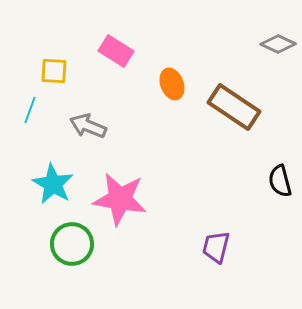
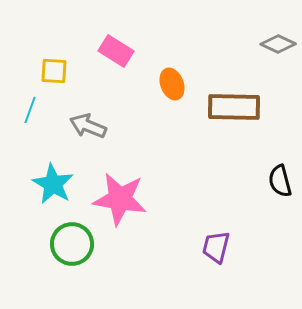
brown rectangle: rotated 33 degrees counterclockwise
